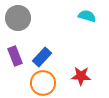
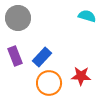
orange circle: moved 6 px right
